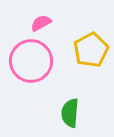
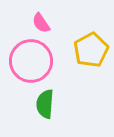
pink semicircle: rotated 95 degrees counterclockwise
green semicircle: moved 25 px left, 9 px up
